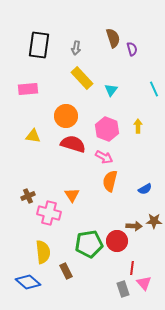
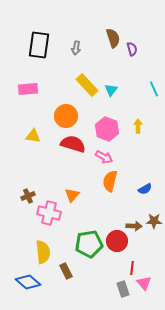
yellow rectangle: moved 5 px right, 7 px down
orange triangle: rotated 14 degrees clockwise
